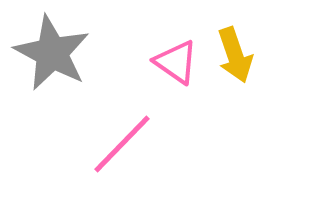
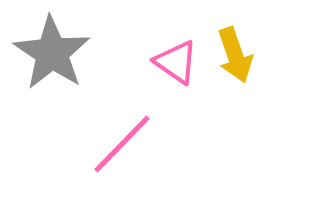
gray star: rotated 6 degrees clockwise
